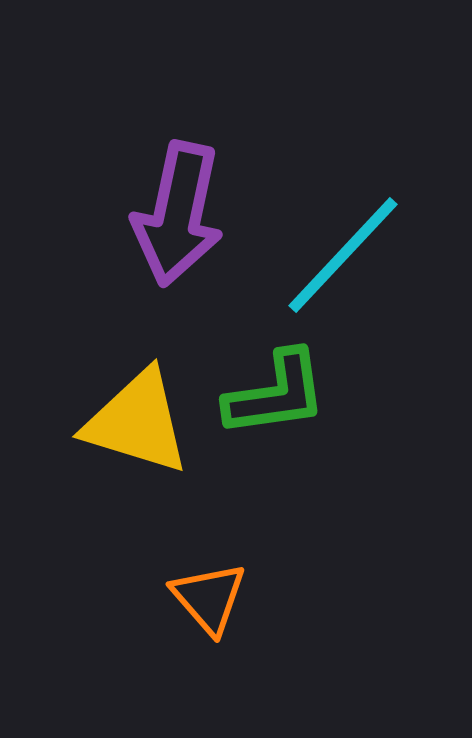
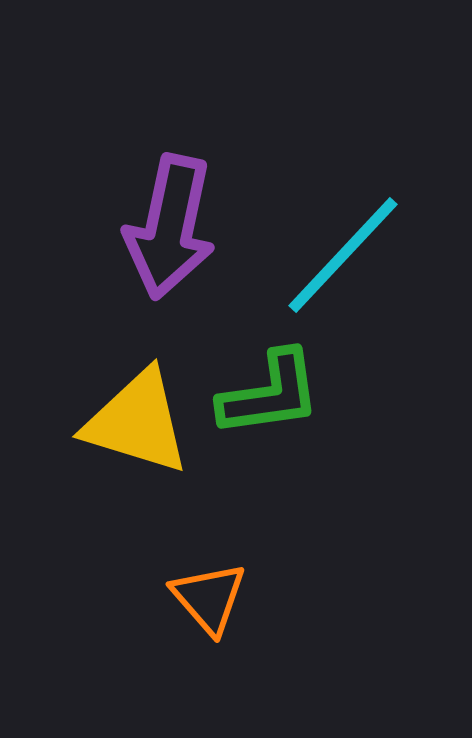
purple arrow: moved 8 px left, 13 px down
green L-shape: moved 6 px left
